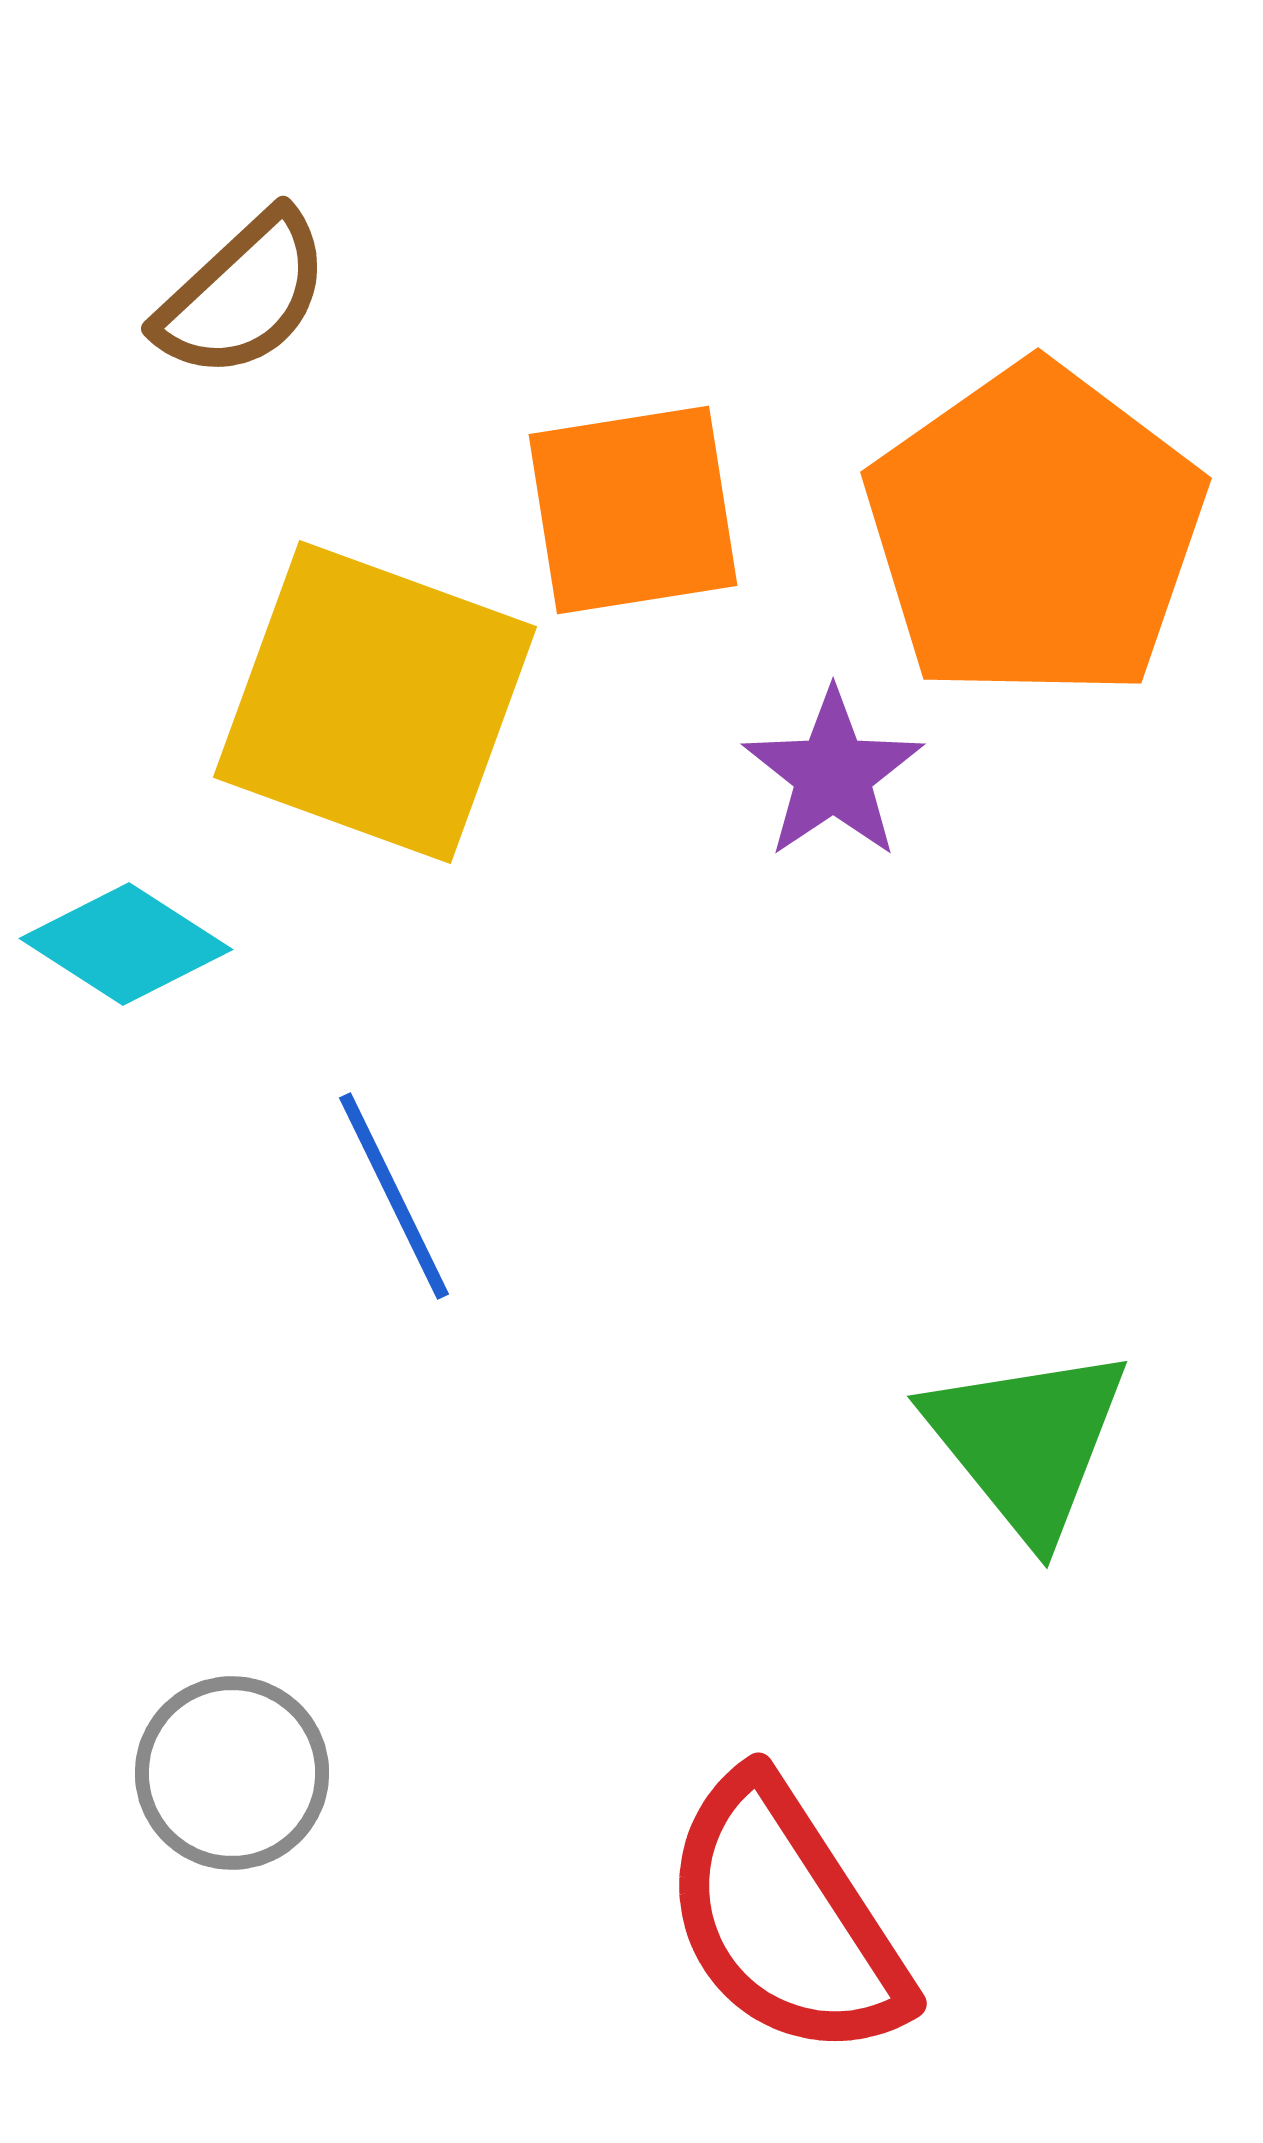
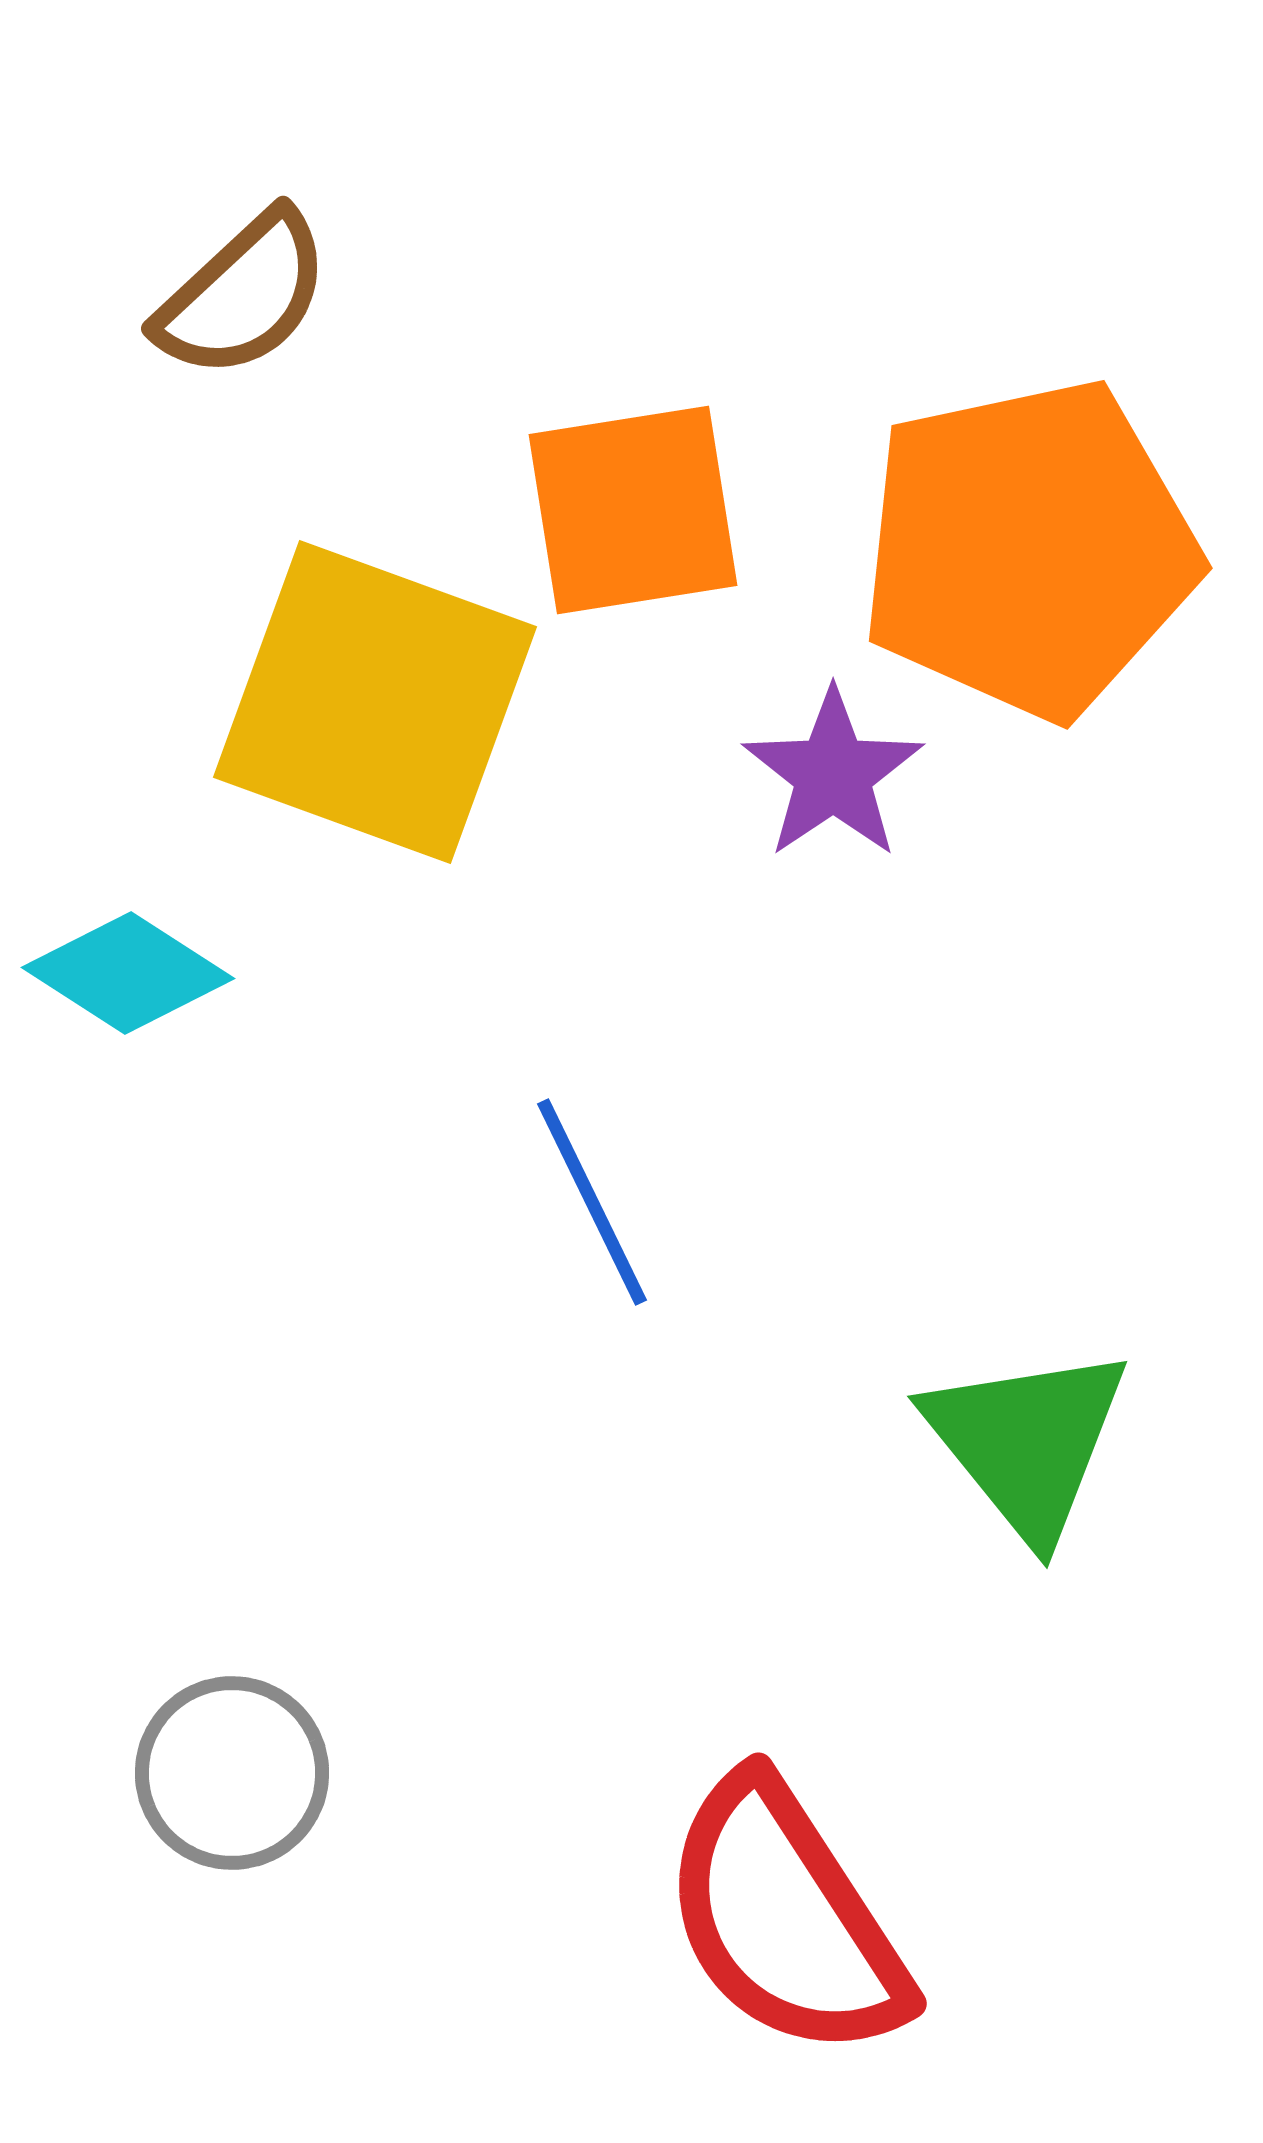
orange pentagon: moved 6 px left, 17 px down; rotated 23 degrees clockwise
cyan diamond: moved 2 px right, 29 px down
blue line: moved 198 px right, 6 px down
